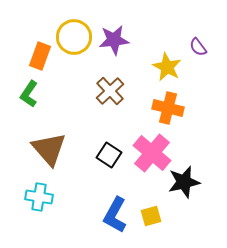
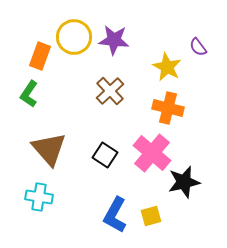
purple star: rotated 12 degrees clockwise
black square: moved 4 px left
